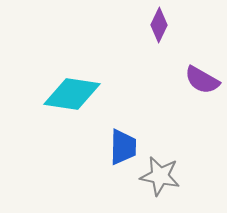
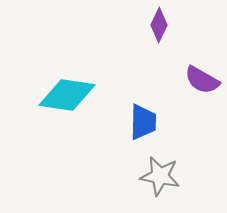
cyan diamond: moved 5 px left, 1 px down
blue trapezoid: moved 20 px right, 25 px up
